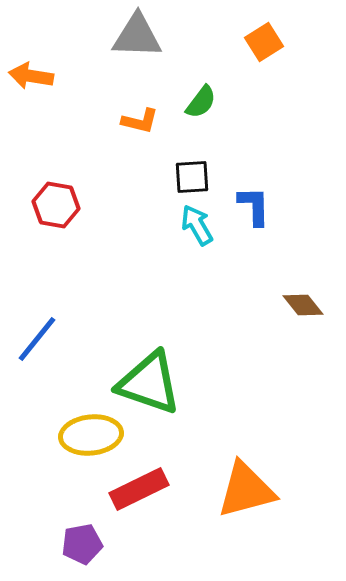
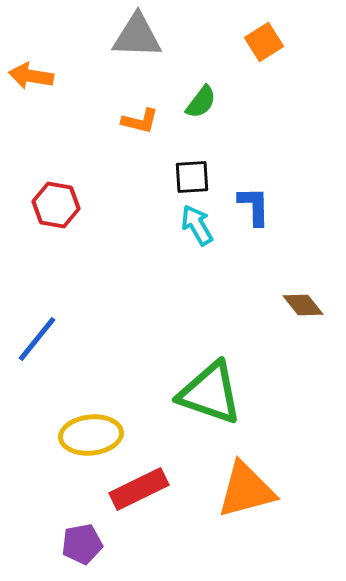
green triangle: moved 61 px right, 10 px down
